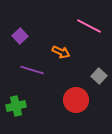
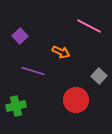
purple line: moved 1 px right, 1 px down
